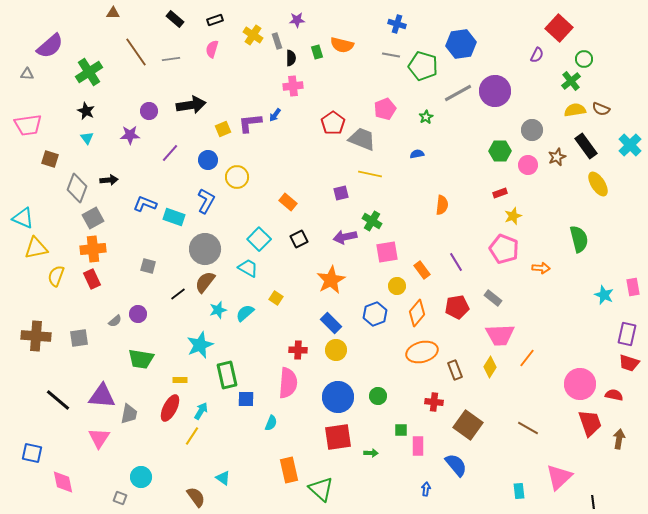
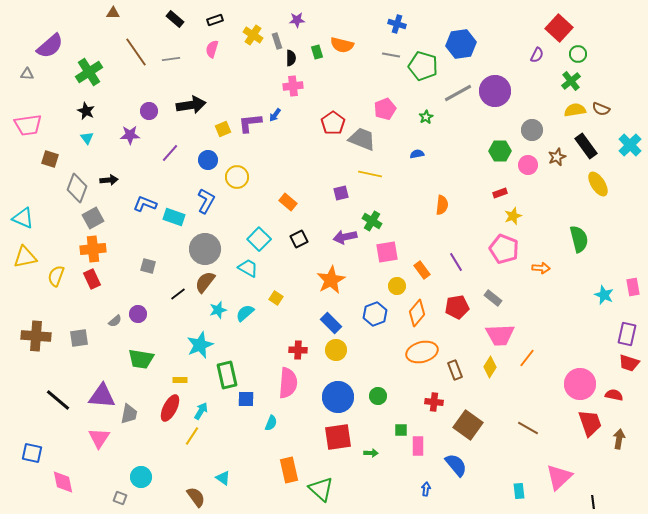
green circle at (584, 59): moved 6 px left, 5 px up
yellow triangle at (36, 248): moved 11 px left, 9 px down
